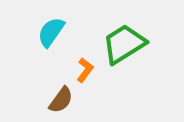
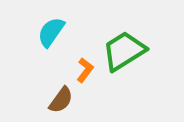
green trapezoid: moved 7 px down
